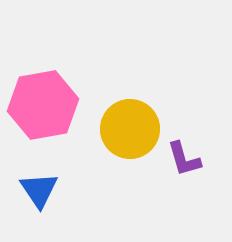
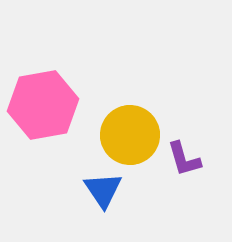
yellow circle: moved 6 px down
blue triangle: moved 64 px right
